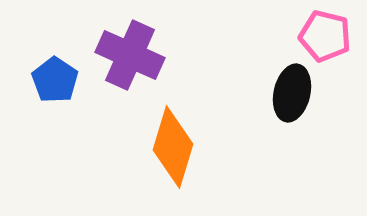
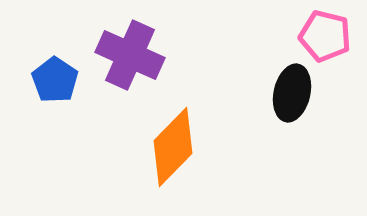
orange diamond: rotated 28 degrees clockwise
